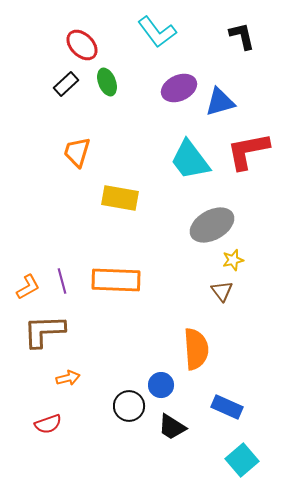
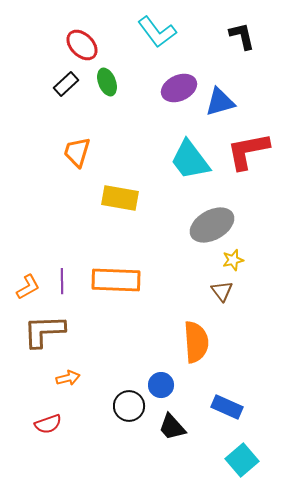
purple line: rotated 15 degrees clockwise
orange semicircle: moved 7 px up
black trapezoid: rotated 16 degrees clockwise
